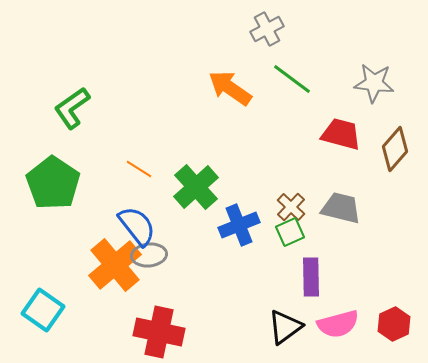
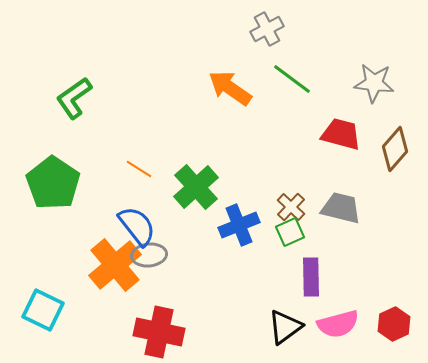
green L-shape: moved 2 px right, 10 px up
cyan square: rotated 9 degrees counterclockwise
